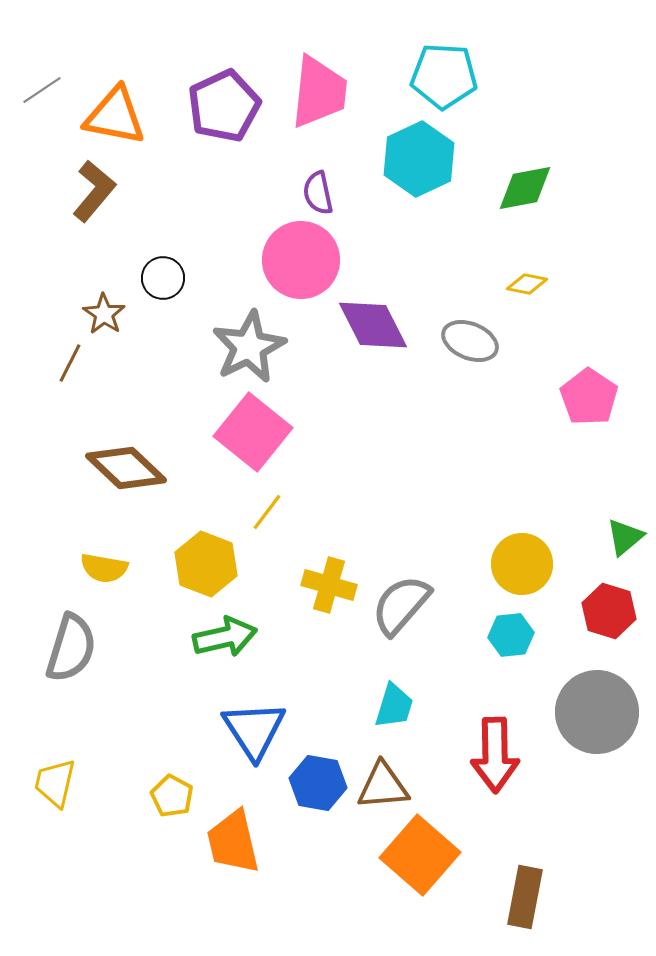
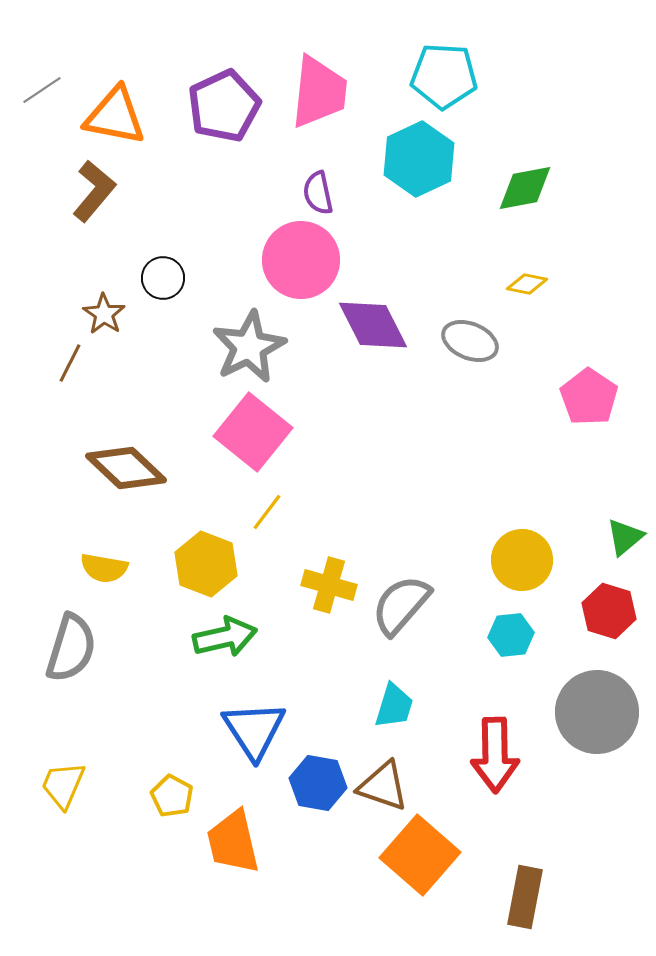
yellow circle at (522, 564): moved 4 px up
yellow trapezoid at (55, 783): moved 8 px right, 2 px down; rotated 10 degrees clockwise
brown triangle at (383, 786): rotated 24 degrees clockwise
